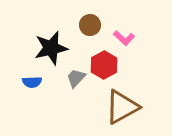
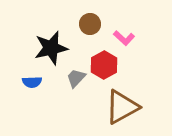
brown circle: moved 1 px up
